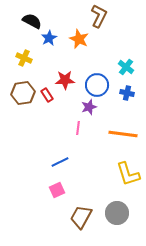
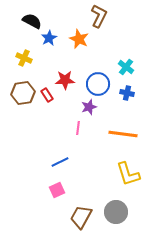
blue circle: moved 1 px right, 1 px up
gray circle: moved 1 px left, 1 px up
